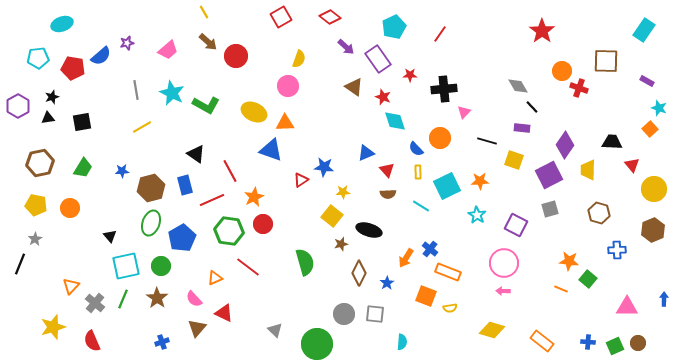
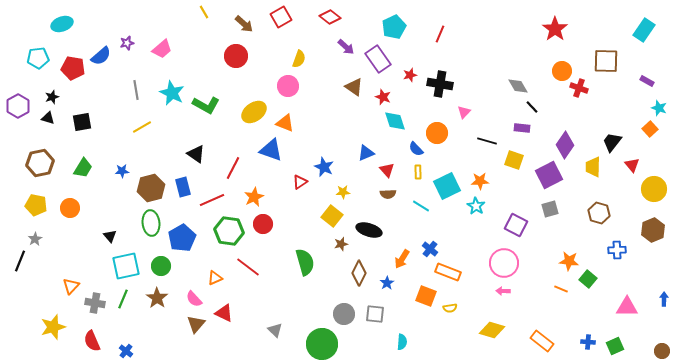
red star at (542, 31): moved 13 px right, 2 px up
red line at (440, 34): rotated 12 degrees counterclockwise
brown arrow at (208, 42): moved 36 px right, 18 px up
pink trapezoid at (168, 50): moved 6 px left, 1 px up
red star at (410, 75): rotated 16 degrees counterclockwise
black cross at (444, 89): moved 4 px left, 5 px up; rotated 15 degrees clockwise
yellow ellipse at (254, 112): rotated 60 degrees counterclockwise
black triangle at (48, 118): rotated 24 degrees clockwise
orange triangle at (285, 123): rotated 24 degrees clockwise
orange circle at (440, 138): moved 3 px left, 5 px up
black trapezoid at (612, 142): rotated 55 degrees counterclockwise
blue star at (324, 167): rotated 18 degrees clockwise
yellow trapezoid at (588, 170): moved 5 px right, 3 px up
red line at (230, 171): moved 3 px right, 3 px up; rotated 55 degrees clockwise
red triangle at (301, 180): moved 1 px left, 2 px down
blue rectangle at (185, 185): moved 2 px left, 2 px down
cyan star at (477, 215): moved 1 px left, 9 px up
green ellipse at (151, 223): rotated 25 degrees counterclockwise
orange arrow at (406, 258): moved 4 px left, 1 px down
black line at (20, 264): moved 3 px up
gray cross at (95, 303): rotated 30 degrees counterclockwise
brown triangle at (197, 328): moved 1 px left, 4 px up
blue cross at (162, 342): moved 36 px left, 9 px down; rotated 32 degrees counterclockwise
brown circle at (638, 343): moved 24 px right, 8 px down
green circle at (317, 344): moved 5 px right
